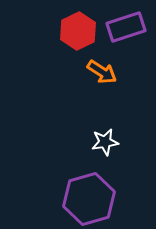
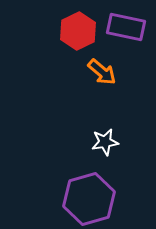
purple rectangle: rotated 30 degrees clockwise
orange arrow: rotated 8 degrees clockwise
